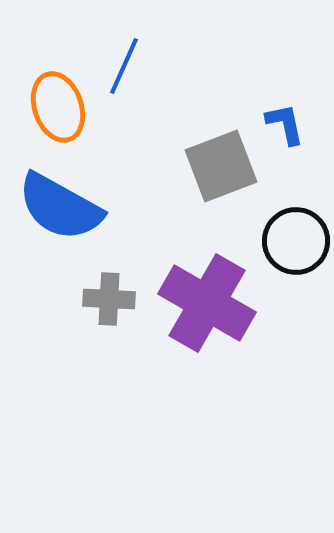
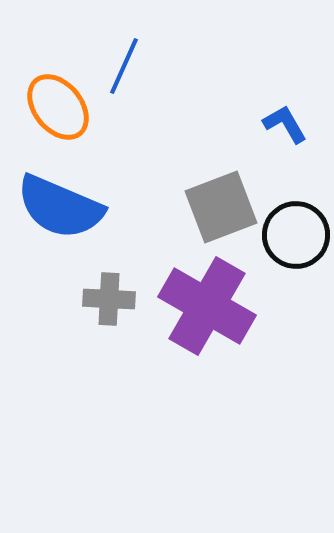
orange ellipse: rotated 20 degrees counterclockwise
blue L-shape: rotated 18 degrees counterclockwise
gray square: moved 41 px down
blue semicircle: rotated 6 degrees counterclockwise
black circle: moved 6 px up
purple cross: moved 3 px down
